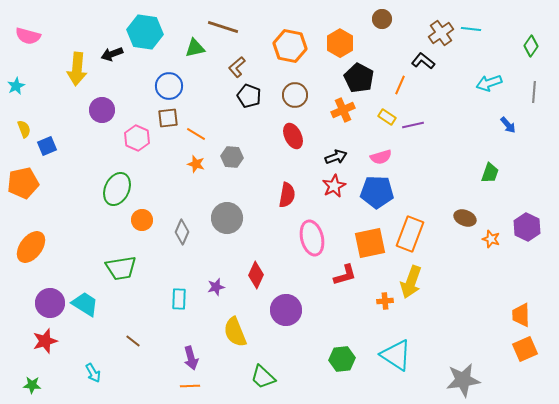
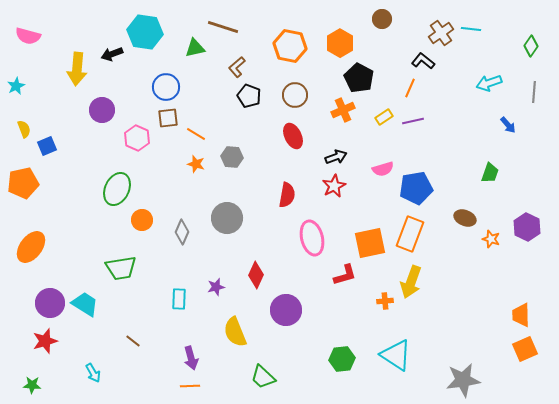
orange line at (400, 85): moved 10 px right, 3 px down
blue circle at (169, 86): moved 3 px left, 1 px down
yellow rectangle at (387, 117): moved 3 px left; rotated 66 degrees counterclockwise
purple line at (413, 125): moved 4 px up
pink semicircle at (381, 157): moved 2 px right, 12 px down
blue pentagon at (377, 192): moved 39 px right, 4 px up; rotated 12 degrees counterclockwise
